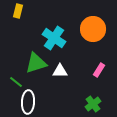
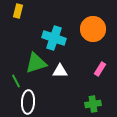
cyan cross: rotated 15 degrees counterclockwise
pink rectangle: moved 1 px right, 1 px up
green line: moved 1 px up; rotated 24 degrees clockwise
green cross: rotated 28 degrees clockwise
